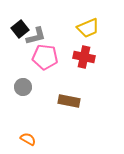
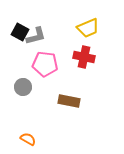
black square: moved 3 px down; rotated 24 degrees counterclockwise
pink pentagon: moved 7 px down
